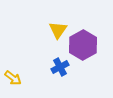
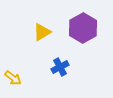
yellow triangle: moved 16 px left, 2 px down; rotated 24 degrees clockwise
purple hexagon: moved 17 px up
